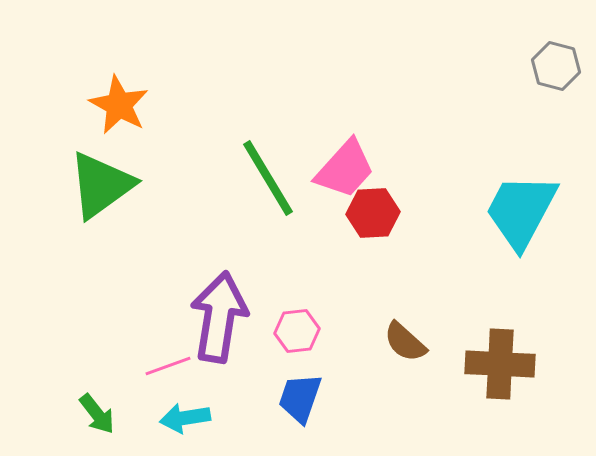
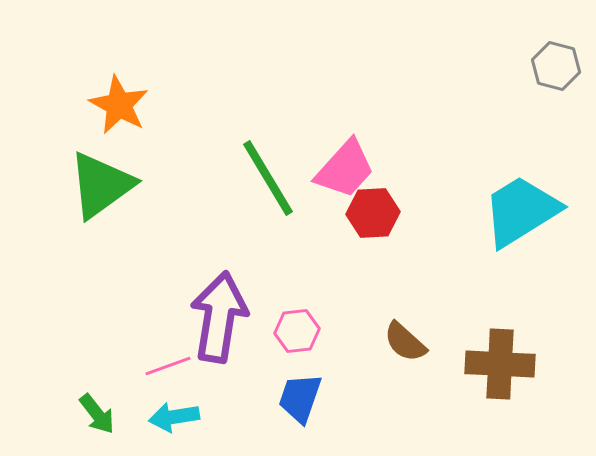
cyan trapezoid: rotated 30 degrees clockwise
cyan arrow: moved 11 px left, 1 px up
